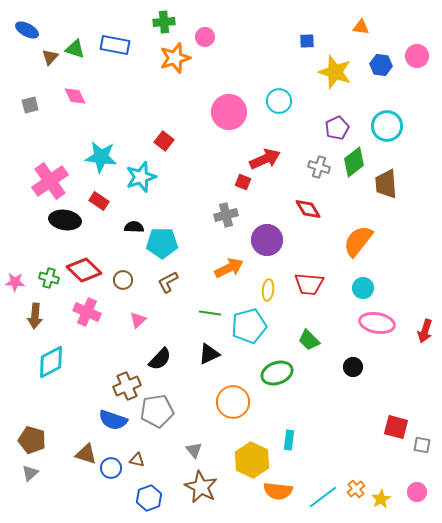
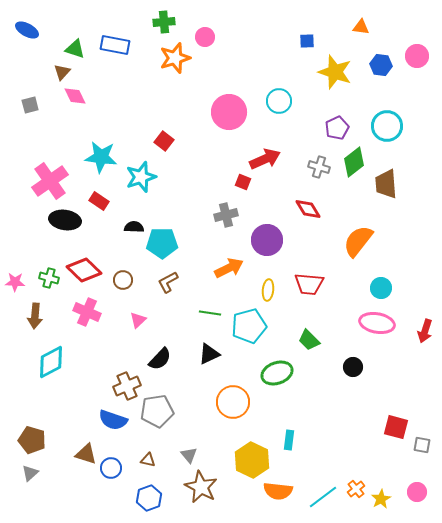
brown triangle at (50, 57): moved 12 px right, 15 px down
cyan circle at (363, 288): moved 18 px right
gray triangle at (194, 450): moved 5 px left, 5 px down
brown triangle at (137, 460): moved 11 px right
